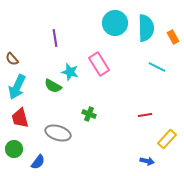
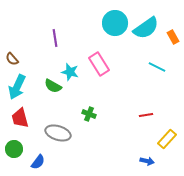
cyan semicircle: rotated 56 degrees clockwise
red line: moved 1 px right
